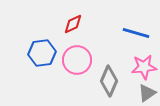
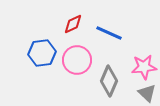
blue line: moved 27 px left; rotated 8 degrees clockwise
gray triangle: rotated 42 degrees counterclockwise
